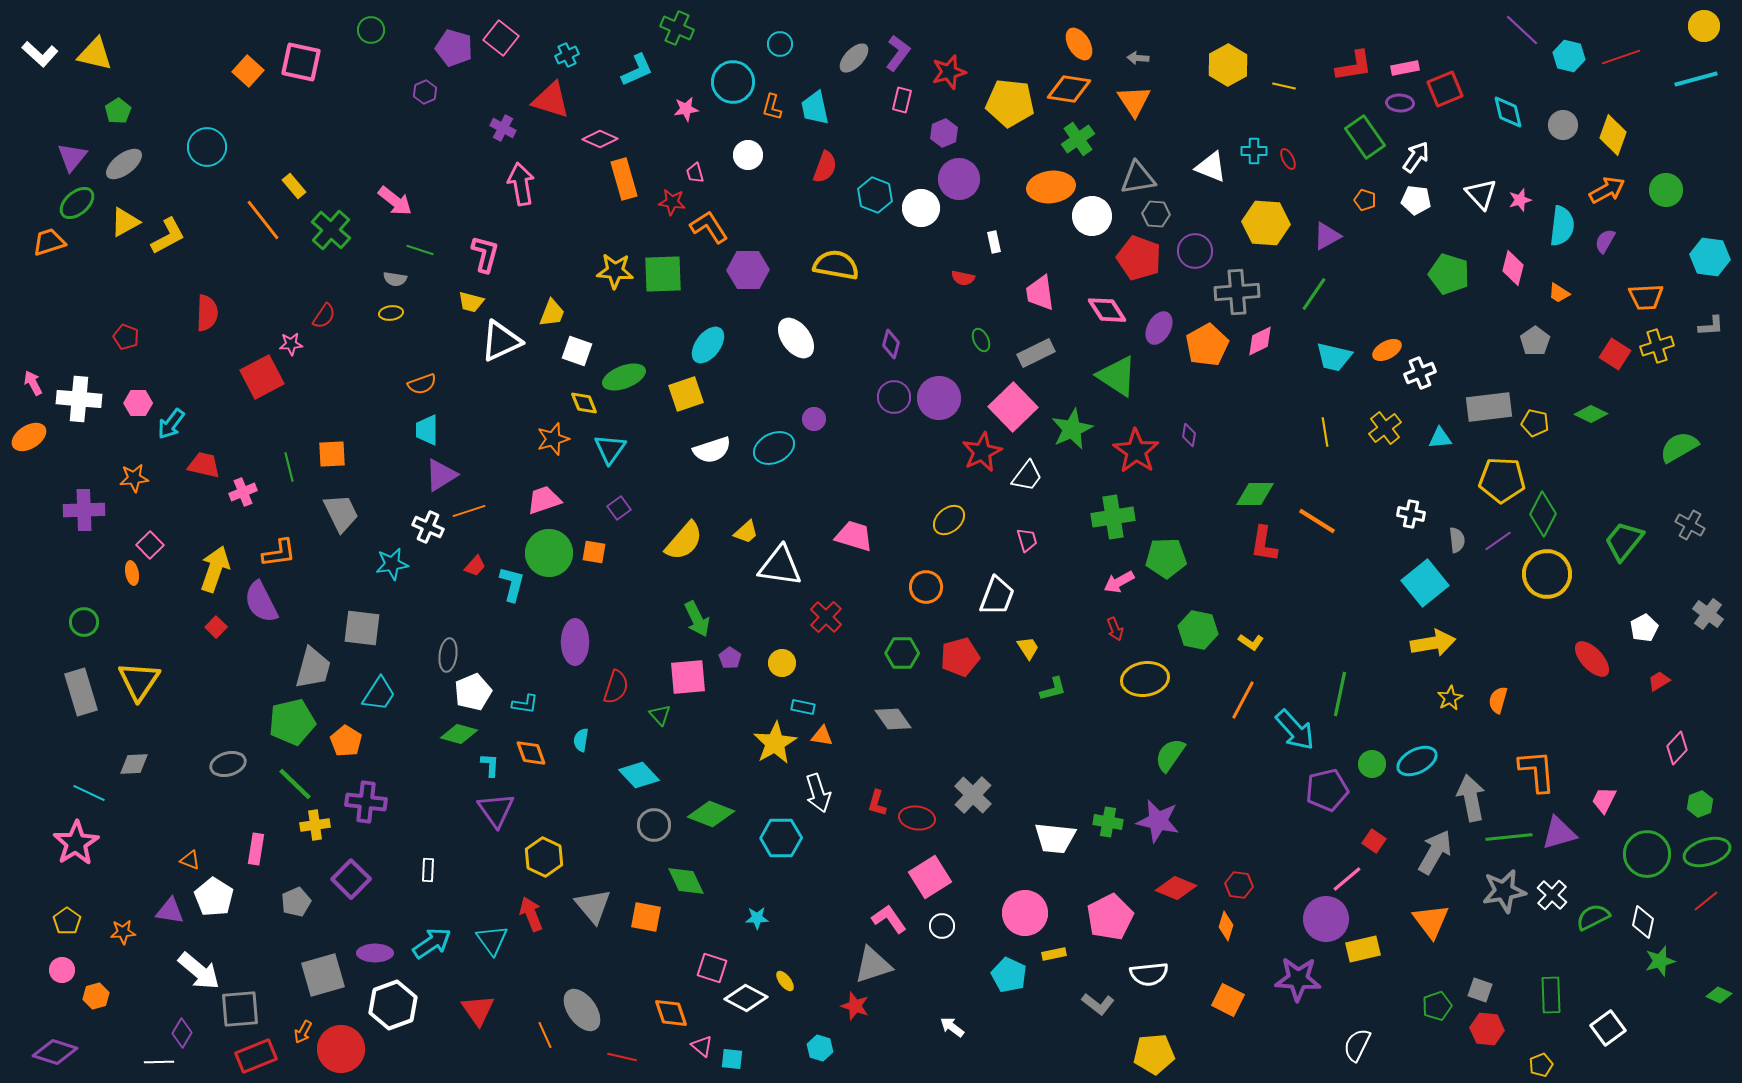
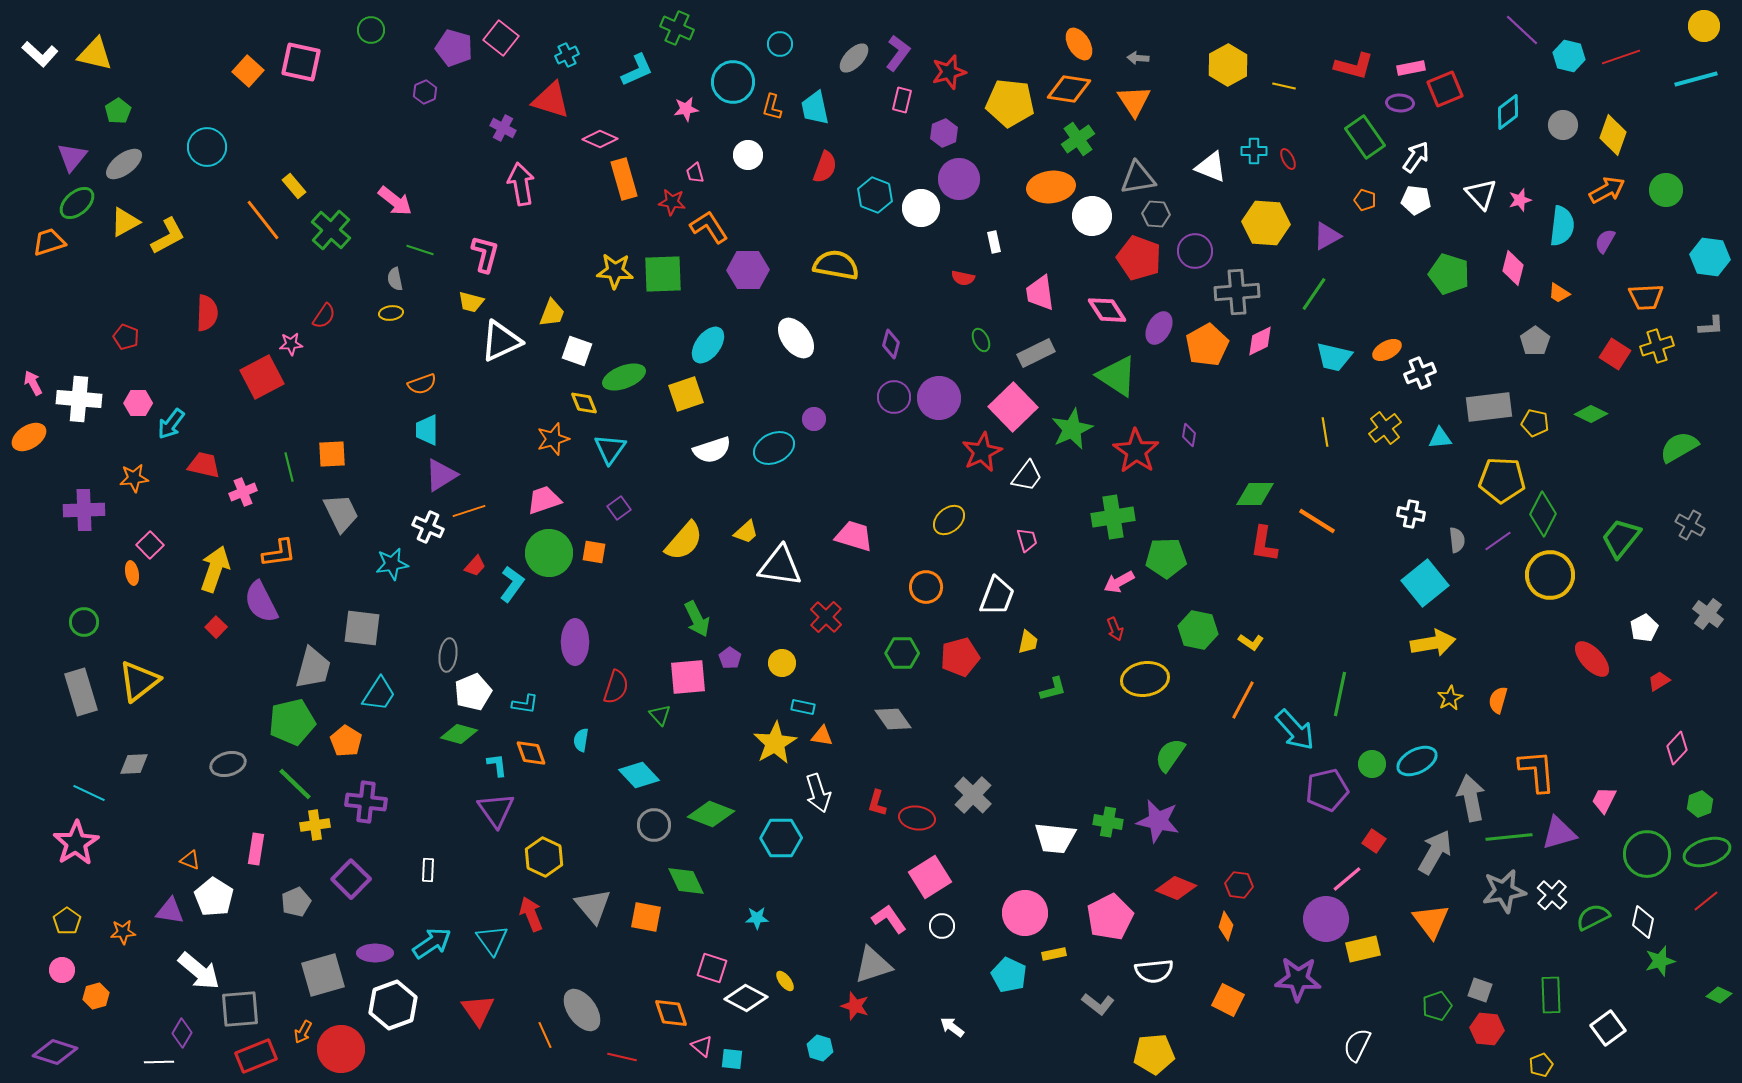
red L-shape at (1354, 66): rotated 24 degrees clockwise
pink rectangle at (1405, 68): moved 6 px right
cyan diamond at (1508, 112): rotated 66 degrees clockwise
gray semicircle at (395, 279): rotated 70 degrees clockwise
green trapezoid at (1624, 541): moved 3 px left, 3 px up
yellow circle at (1547, 574): moved 3 px right, 1 px down
cyan L-shape at (512, 584): rotated 21 degrees clockwise
yellow trapezoid at (1028, 648): moved 6 px up; rotated 45 degrees clockwise
yellow triangle at (139, 681): rotated 18 degrees clockwise
cyan L-shape at (490, 765): moved 7 px right; rotated 10 degrees counterclockwise
white semicircle at (1149, 974): moved 5 px right, 3 px up
